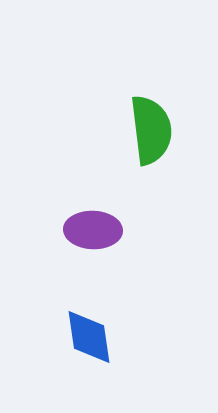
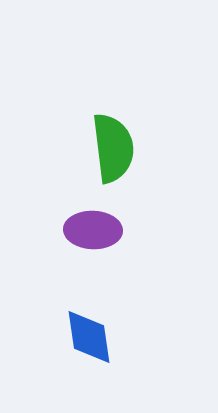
green semicircle: moved 38 px left, 18 px down
